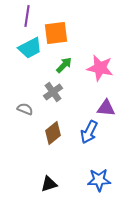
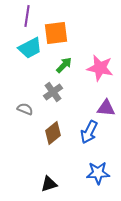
blue star: moved 1 px left, 7 px up
